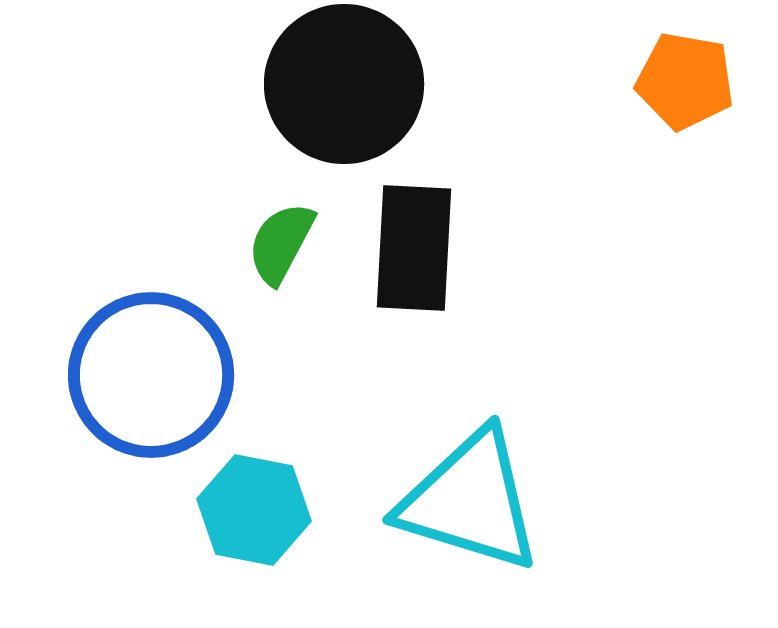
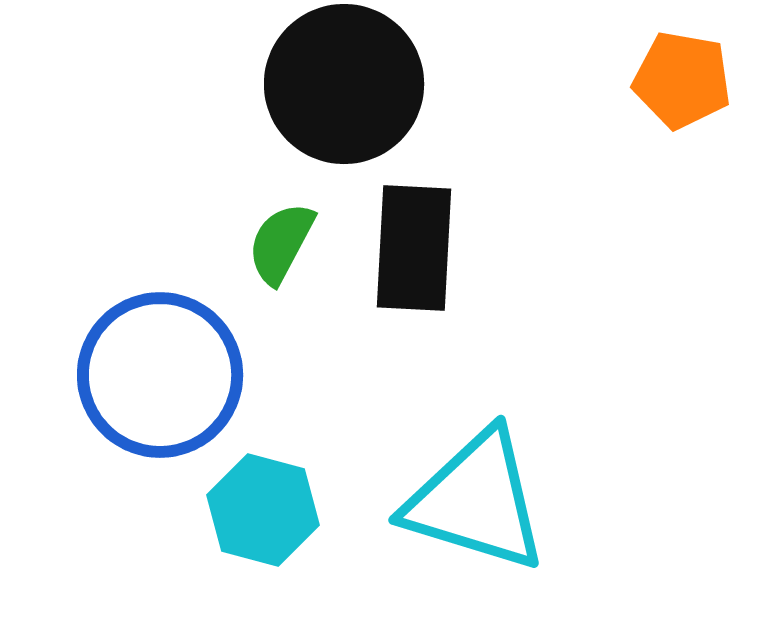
orange pentagon: moved 3 px left, 1 px up
blue circle: moved 9 px right
cyan triangle: moved 6 px right
cyan hexagon: moved 9 px right; rotated 4 degrees clockwise
